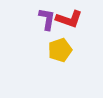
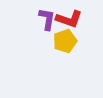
yellow pentagon: moved 5 px right, 9 px up
